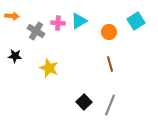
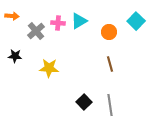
cyan square: rotated 12 degrees counterclockwise
gray cross: rotated 18 degrees clockwise
yellow star: rotated 18 degrees counterclockwise
gray line: rotated 30 degrees counterclockwise
